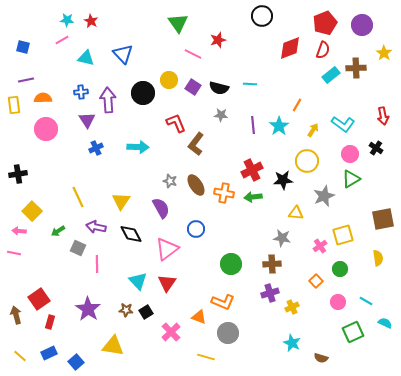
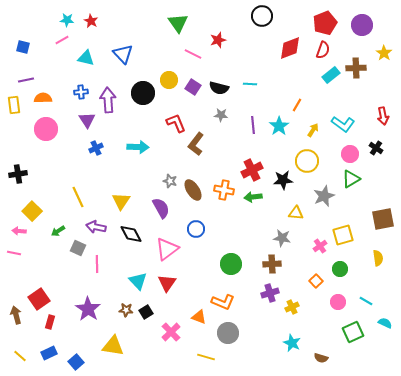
brown ellipse at (196, 185): moved 3 px left, 5 px down
orange cross at (224, 193): moved 3 px up
